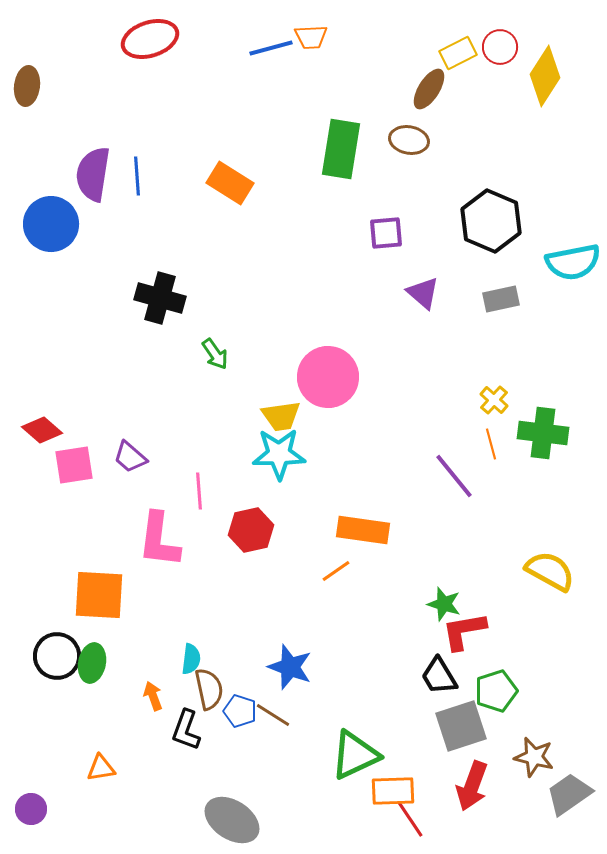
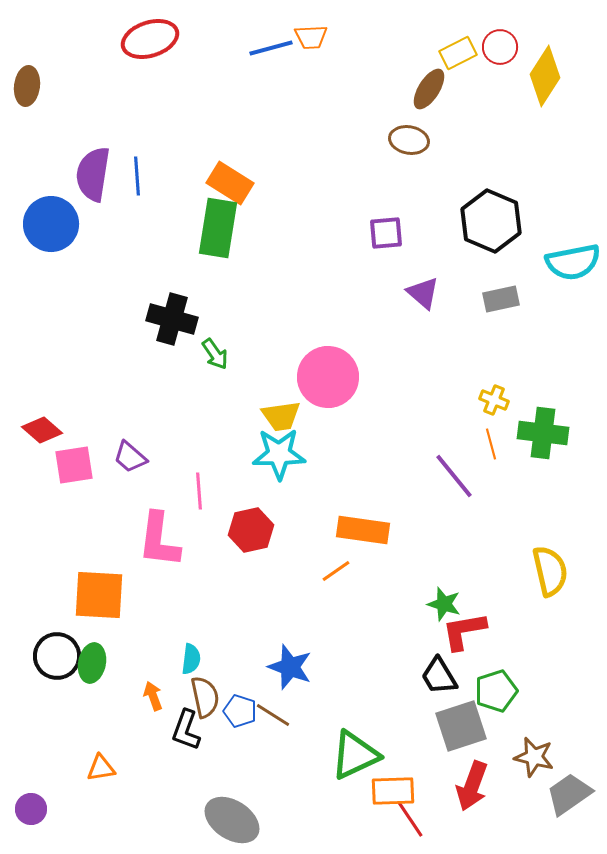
green rectangle at (341, 149): moved 123 px left, 79 px down
black cross at (160, 298): moved 12 px right, 21 px down
yellow cross at (494, 400): rotated 20 degrees counterclockwise
yellow semicircle at (550, 571): rotated 48 degrees clockwise
brown semicircle at (209, 689): moved 4 px left, 8 px down
